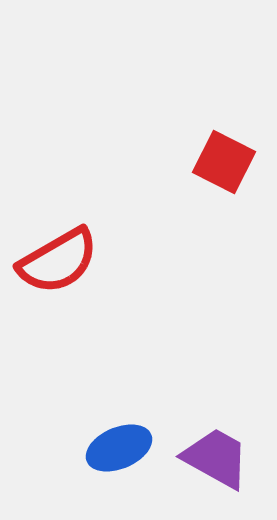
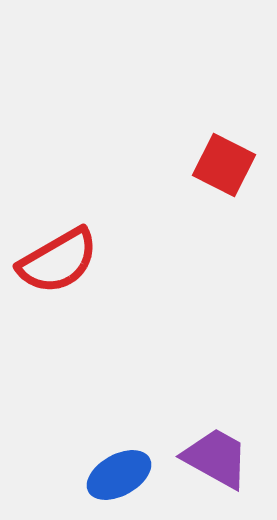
red square: moved 3 px down
blue ellipse: moved 27 px down; rotated 6 degrees counterclockwise
